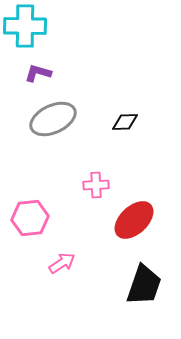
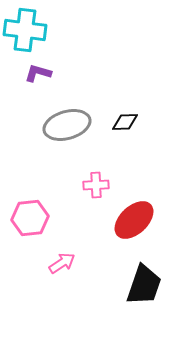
cyan cross: moved 4 px down; rotated 6 degrees clockwise
gray ellipse: moved 14 px right, 6 px down; rotated 9 degrees clockwise
